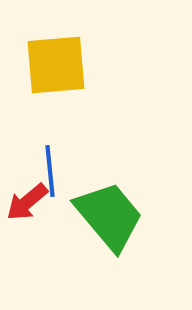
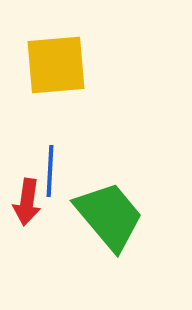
blue line: rotated 9 degrees clockwise
red arrow: rotated 42 degrees counterclockwise
